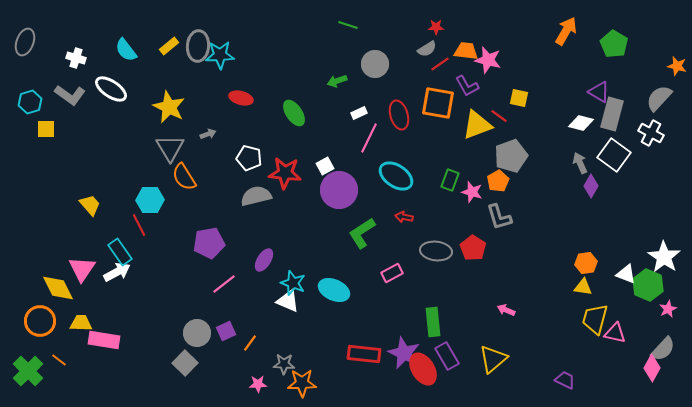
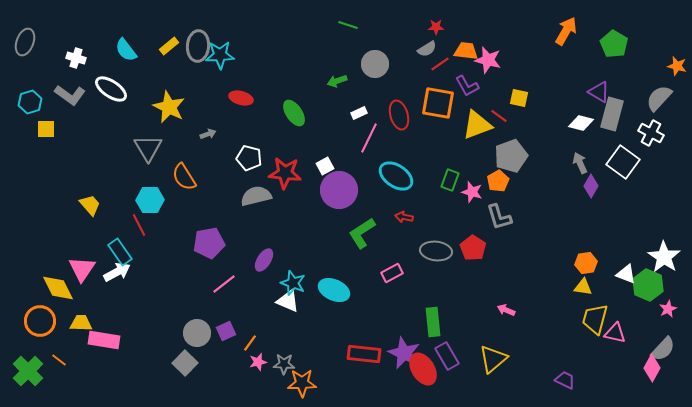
gray triangle at (170, 148): moved 22 px left
white square at (614, 155): moved 9 px right, 7 px down
pink star at (258, 384): moved 22 px up; rotated 12 degrees counterclockwise
